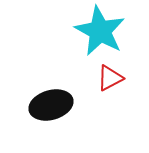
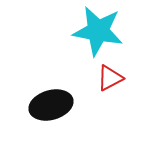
cyan star: moved 2 px left; rotated 18 degrees counterclockwise
